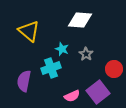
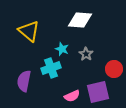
purple square: rotated 25 degrees clockwise
